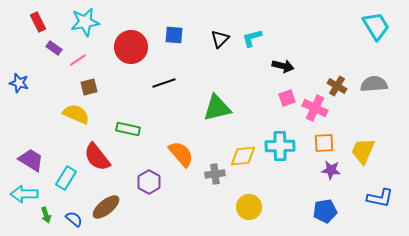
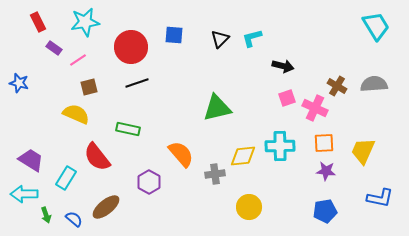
black line: moved 27 px left
purple star: moved 5 px left, 1 px down
